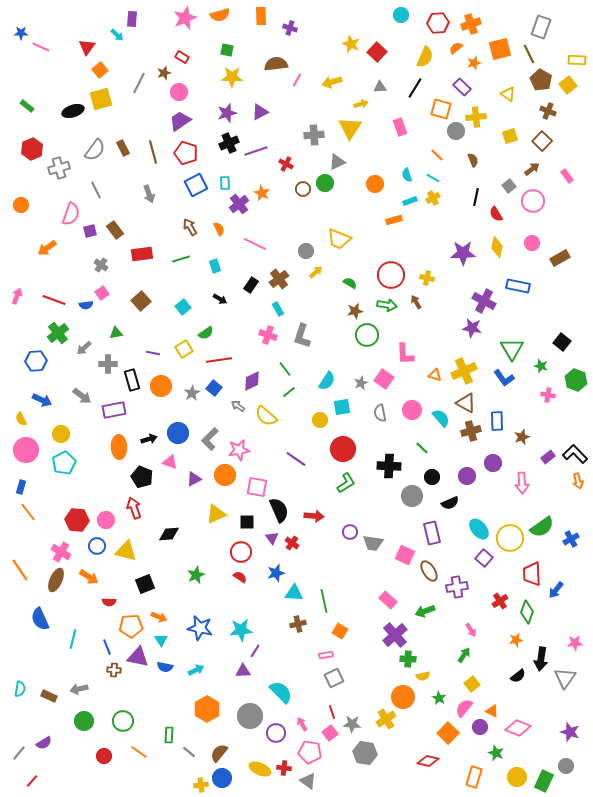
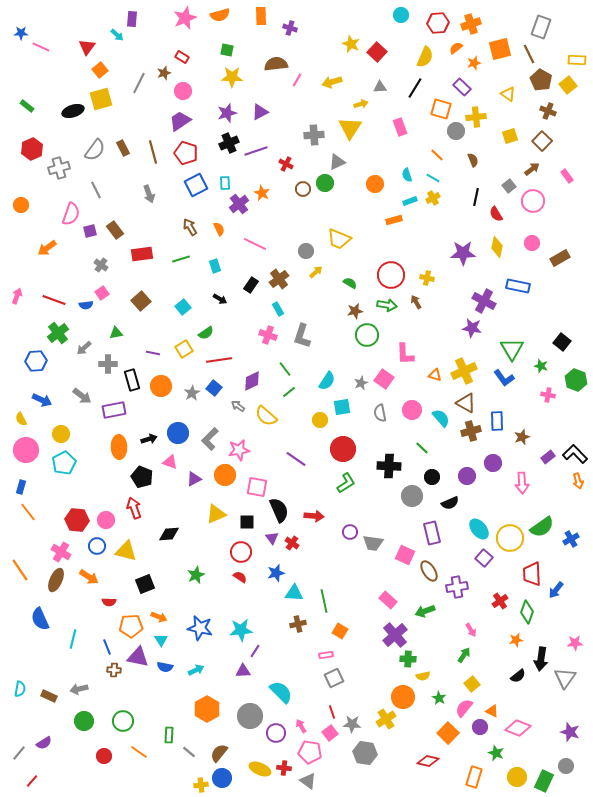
pink circle at (179, 92): moved 4 px right, 1 px up
pink arrow at (302, 724): moved 1 px left, 2 px down
